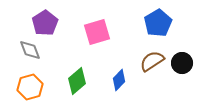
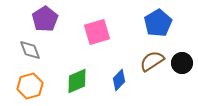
purple pentagon: moved 4 px up
green diamond: rotated 16 degrees clockwise
orange hexagon: moved 1 px up
